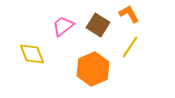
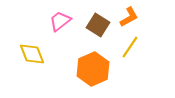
orange L-shape: moved 3 px down; rotated 90 degrees clockwise
pink trapezoid: moved 3 px left, 5 px up
